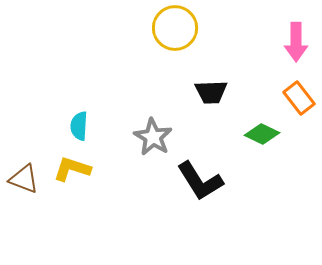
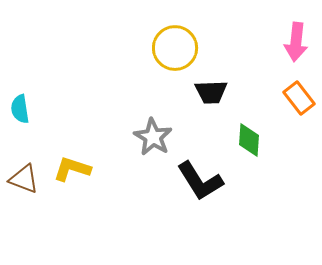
yellow circle: moved 20 px down
pink arrow: rotated 6 degrees clockwise
cyan semicircle: moved 59 px left, 17 px up; rotated 12 degrees counterclockwise
green diamond: moved 13 px left, 6 px down; rotated 68 degrees clockwise
